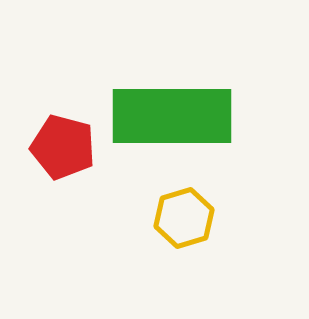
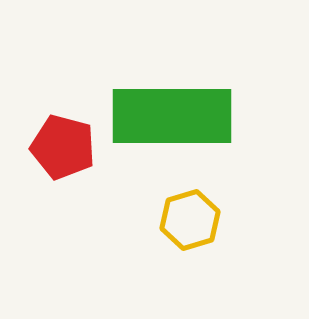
yellow hexagon: moved 6 px right, 2 px down
